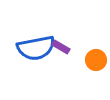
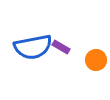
blue semicircle: moved 3 px left, 1 px up
